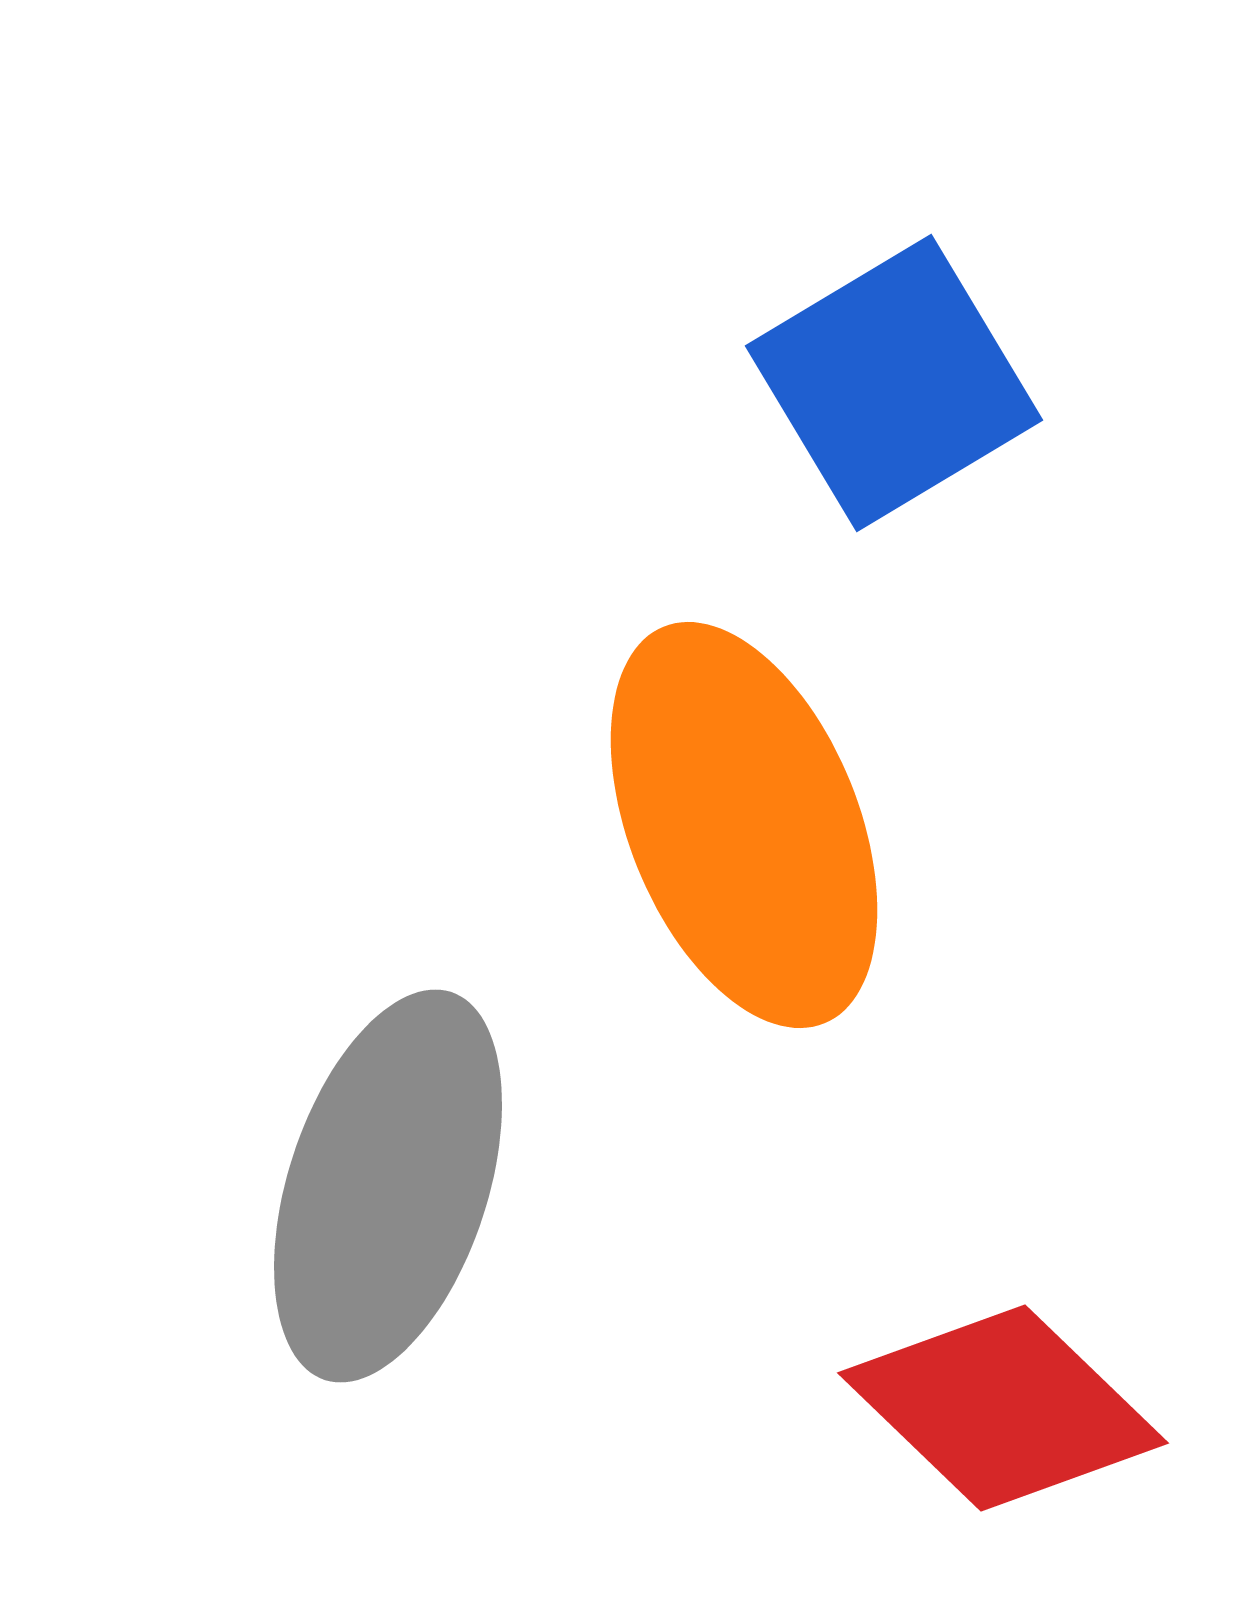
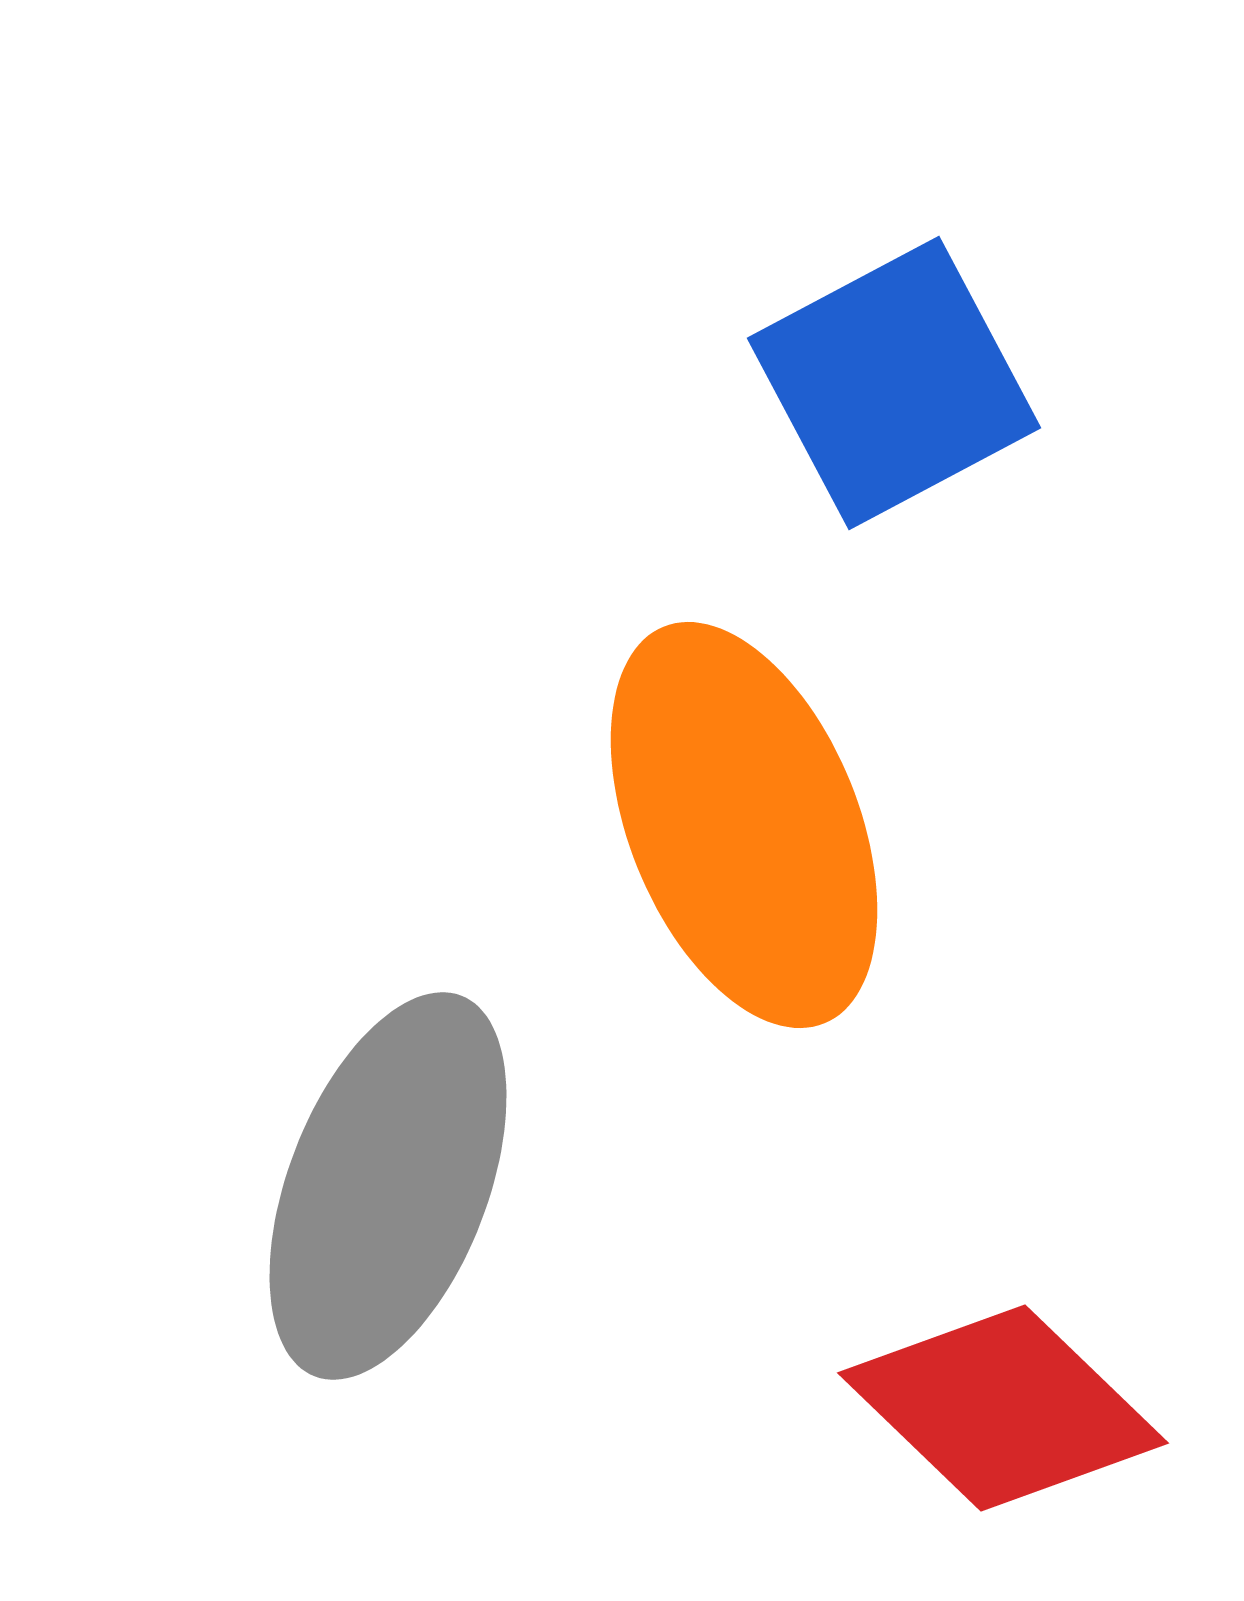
blue square: rotated 3 degrees clockwise
gray ellipse: rotated 3 degrees clockwise
